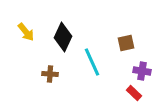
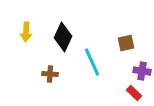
yellow arrow: rotated 42 degrees clockwise
